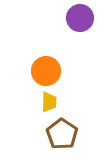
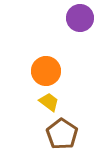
yellow trapezoid: rotated 55 degrees counterclockwise
